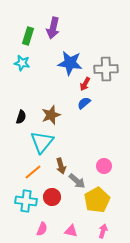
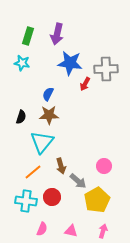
purple arrow: moved 4 px right, 6 px down
blue semicircle: moved 36 px left, 9 px up; rotated 24 degrees counterclockwise
brown star: moved 2 px left; rotated 18 degrees clockwise
gray arrow: moved 1 px right
